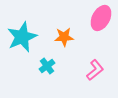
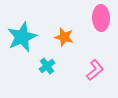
pink ellipse: rotated 30 degrees counterclockwise
orange star: rotated 18 degrees clockwise
